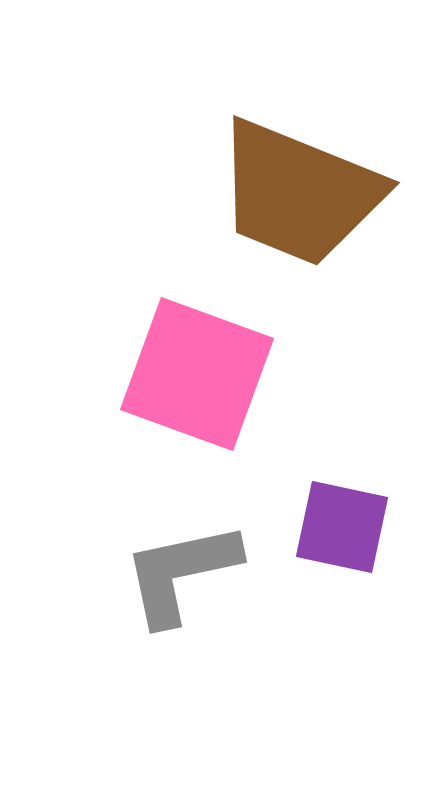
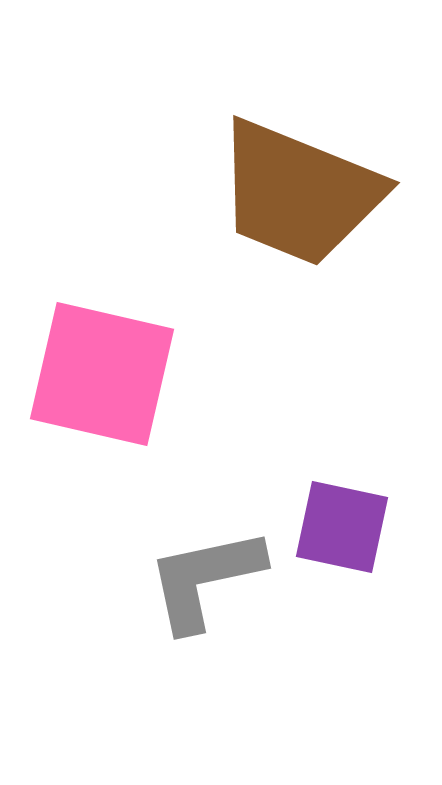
pink square: moved 95 px left; rotated 7 degrees counterclockwise
gray L-shape: moved 24 px right, 6 px down
